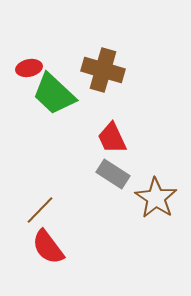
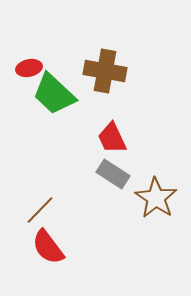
brown cross: moved 2 px right, 1 px down; rotated 6 degrees counterclockwise
